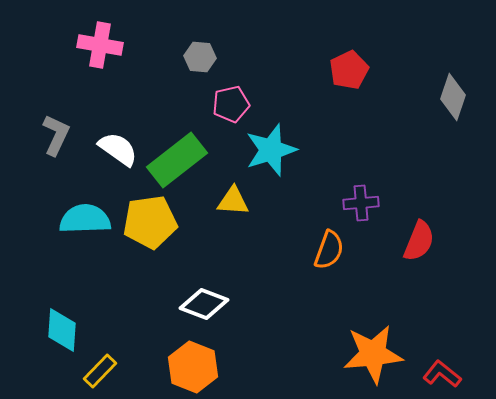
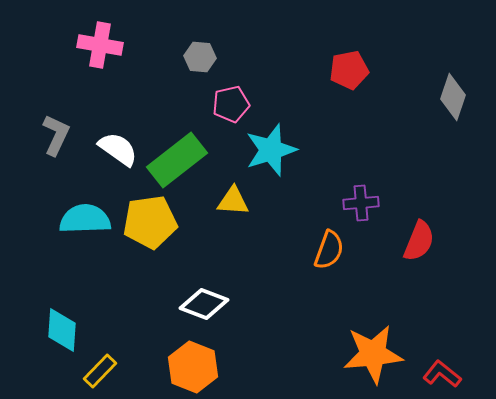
red pentagon: rotated 15 degrees clockwise
